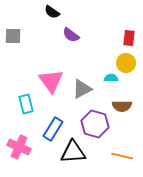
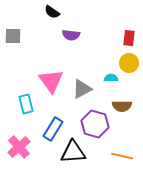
purple semicircle: rotated 30 degrees counterclockwise
yellow circle: moved 3 px right
pink cross: rotated 25 degrees clockwise
